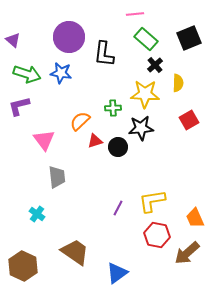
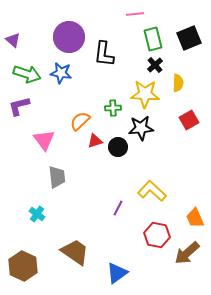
green rectangle: moved 7 px right; rotated 35 degrees clockwise
yellow L-shape: moved 10 px up; rotated 52 degrees clockwise
